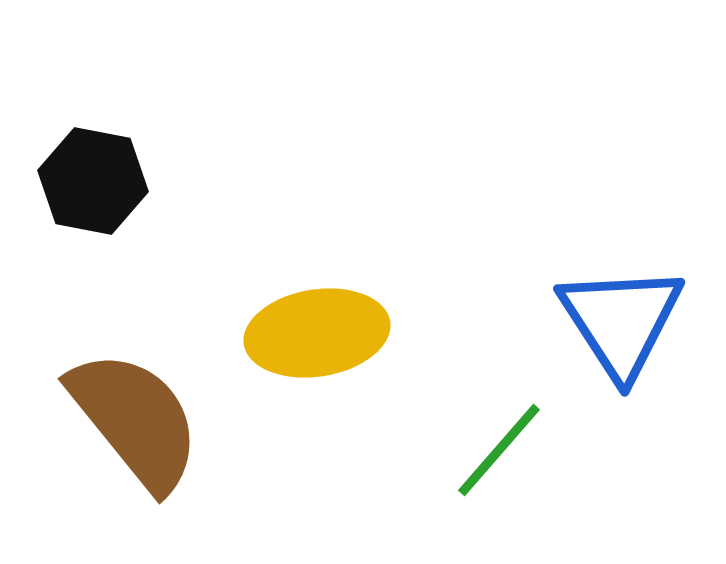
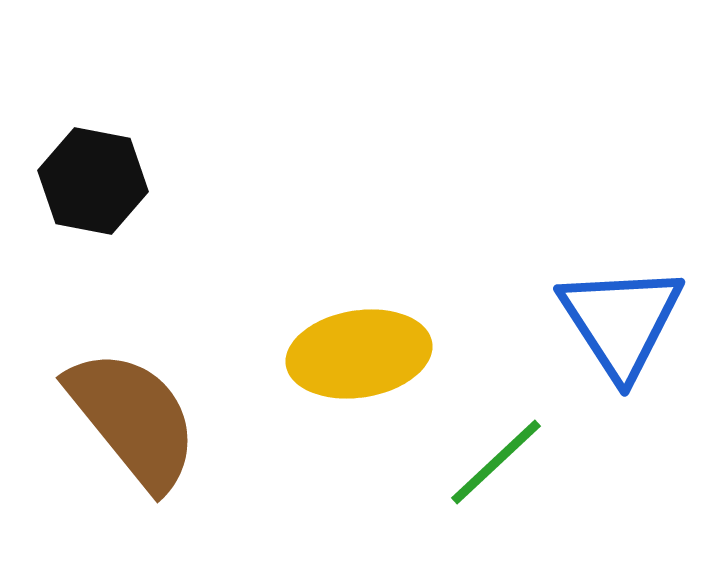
yellow ellipse: moved 42 px right, 21 px down
brown semicircle: moved 2 px left, 1 px up
green line: moved 3 px left, 12 px down; rotated 6 degrees clockwise
